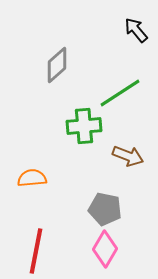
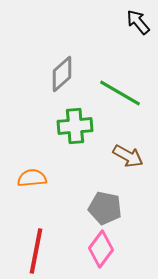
black arrow: moved 2 px right, 8 px up
gray diamond: moved 5 px right, 9 px down
green line: rotated 63 degrees clockwise
green cross: moved 9 px left
brown arrow: rotated 8 degrees clockwise
gray pentagon: moved 1 px up
pink diamond: moved 4 px left; rotated 6 degrees clockwise
